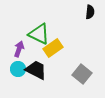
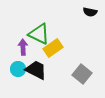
black semicircle: rotated 96 degrees clockwise
purple arrow: moved 4 px right, 2 px up; rotated 21 degrees counterclockwise
